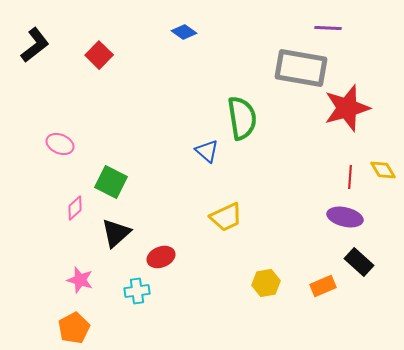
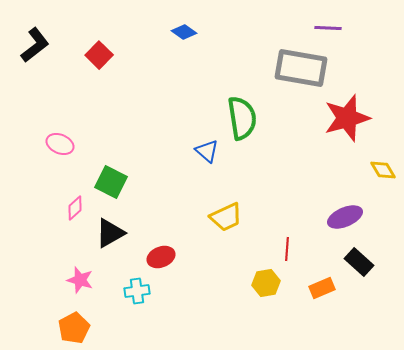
red star: moved 10 px down
red line: moved 63 px left, 72 px down
purple ellipse: rotated 36 degrees counterclockwise
black triangle: moved 6 px left; rotated 12 degrees clockwise
orange rectangle: moved 1 px left, 2 px down
